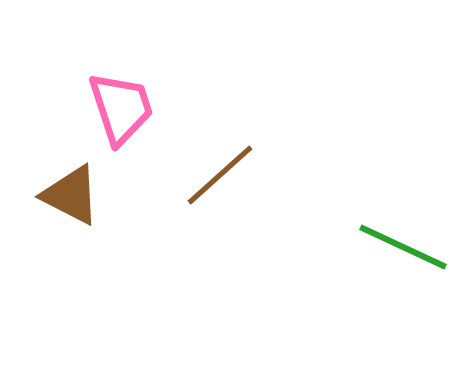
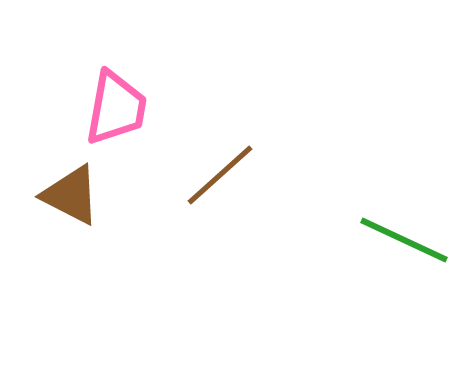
pink trapezoid: moved 5 px left; rotated 28 degrees clockwise
green line: moved 1 px right, 7 px up
